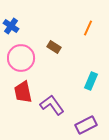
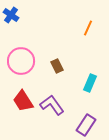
blue cross: moved 11 px up
brown rectangle: moved 3 px right, 19 px down; rotated 32 degrees clockwise
pink circle: moved 3 px down
cyan rectangle: moved 1 px left, 2 px down
red trapezoid: moved 9 px down; rotated 20 degrees counterclockwise
purple rectangle: rotated 30 degrees counterclockwise
